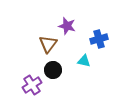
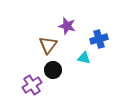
brown triangle: moved 1 px down
cyan triangle: moved 3 px up
